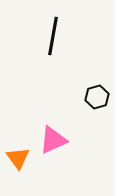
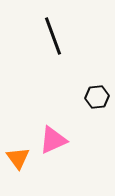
black line: rotated 30 degrees counterclockwise
black hexagon: rotated 10 degrees clockwise
